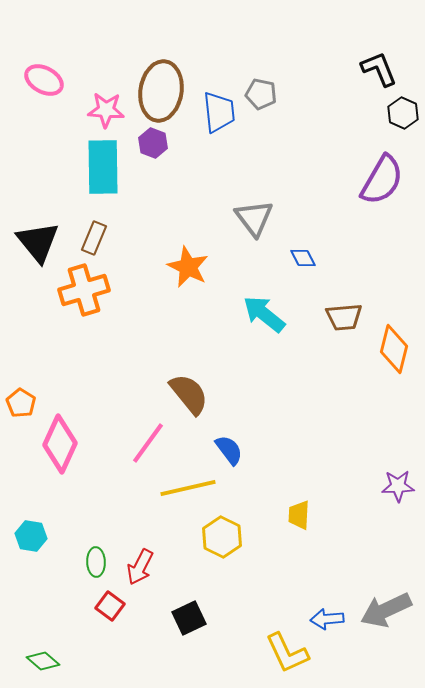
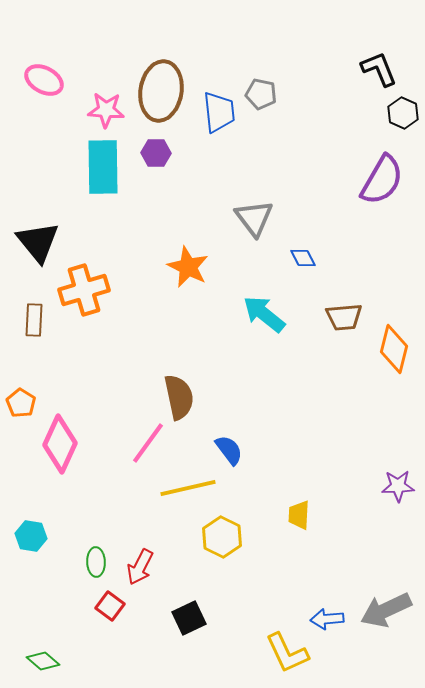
purple hexagon: moved 3 px right, 10 px down; rotated 20 degrees counterclockwise
brown rectangle: moved 60 px left, 82 px down; rotated 20 degrees counterclockwise
brown semicircle: moved 10 px left, 3 px down; rotated 27 degrees clockwise
